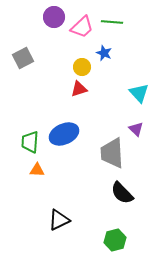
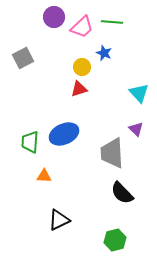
orange triangle: moved 7 px right, 6 px down
